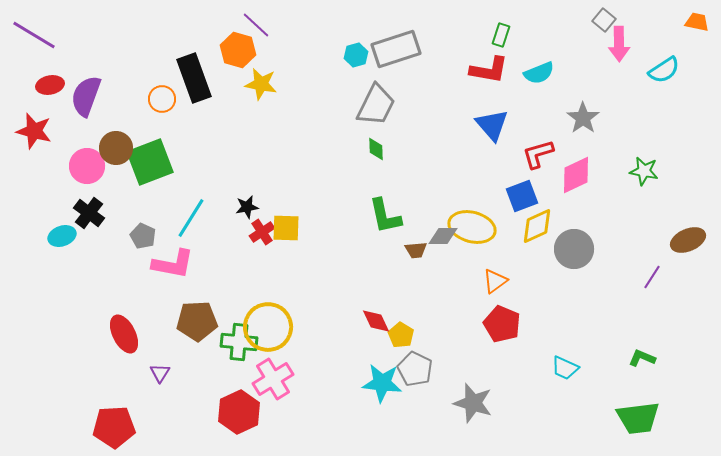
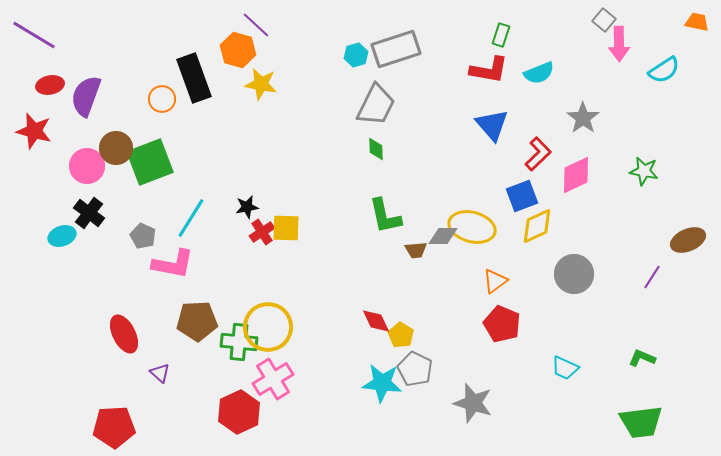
red L-shape at (538, 154): rotated 152 degrees clockwise
gray circle at (574, 249): moved 25 px down
purple triangle at (160, 373): rotated 20 degrees counterclockwise
green trapezoid at (638, 418): moved 3 px right, 4 px down
